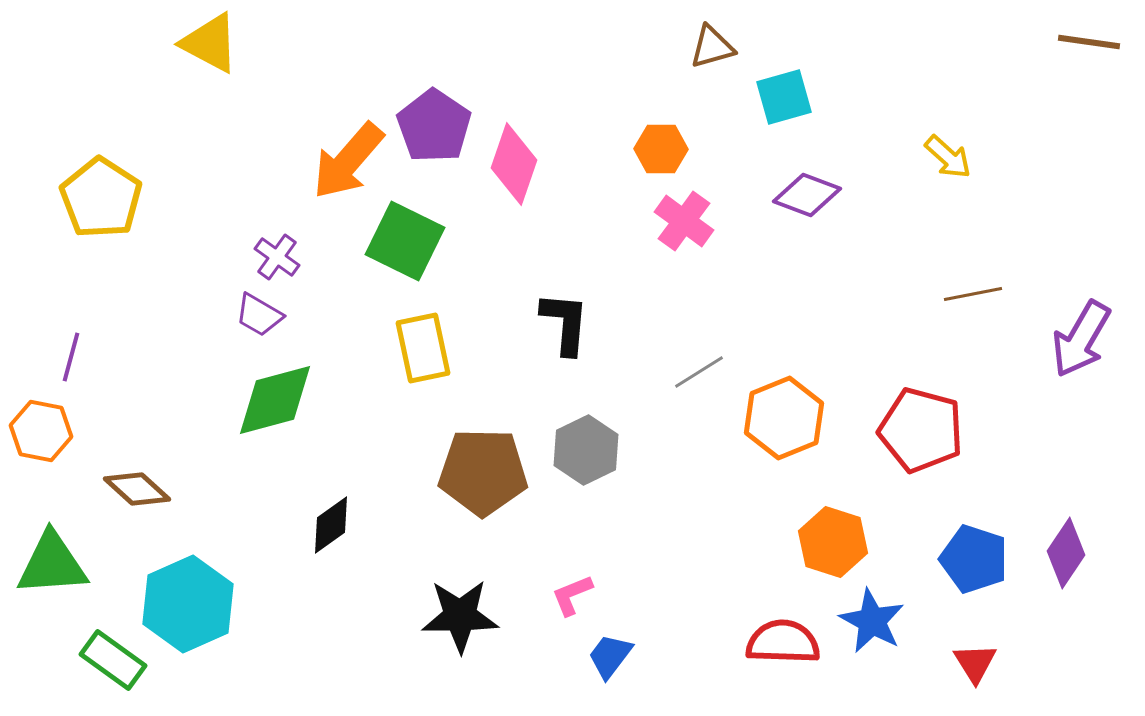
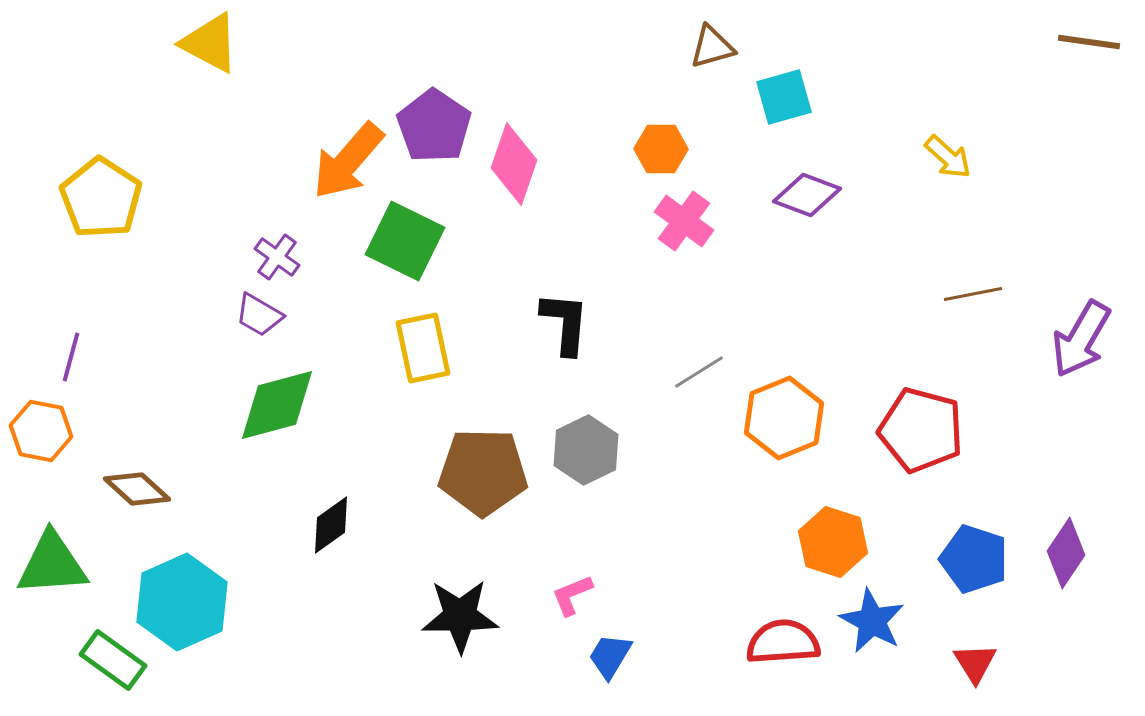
green diamond at (275, 400): moved 2 px right, 5 px down
cyan hexagon at (188, 604): moved 6 px left, 2 px up
red semicircle at (783, 642): rotated 6 degrees counterclockwise
blue trapezoid at (610, 656): rotated 6 degrees counterclockwise
